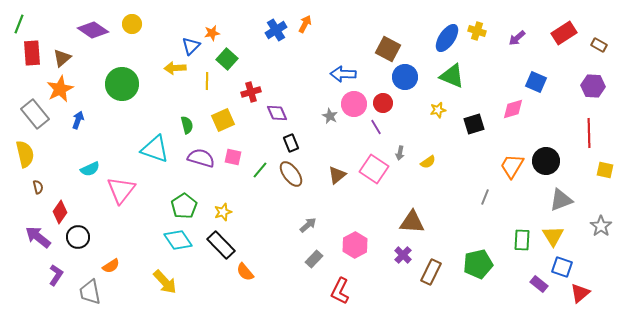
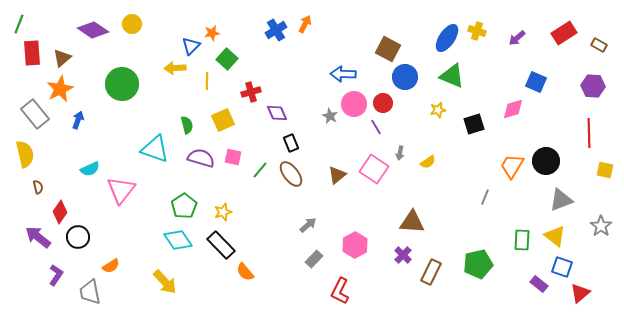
yellow triangle at (553, 236): moved 2 px right; rotated 20 degrees counterclockwise
